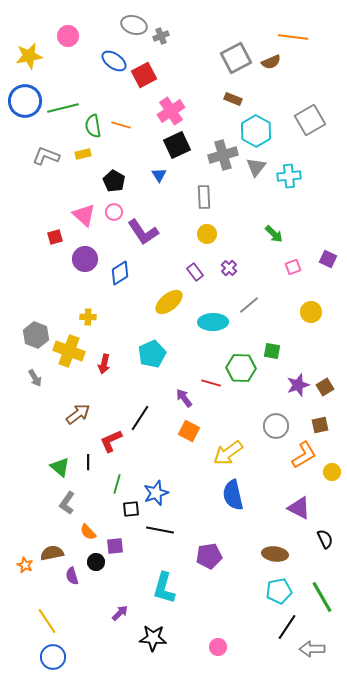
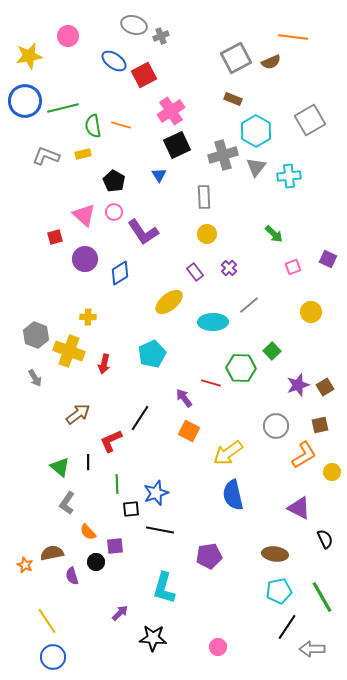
green square at (272, 351): rotated 36 degrees clockwise
green line at (117, 484): rotated 18 degrees counterclockwise
